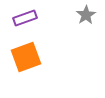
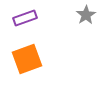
orange square: moved 1 px right, 2 px down
